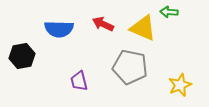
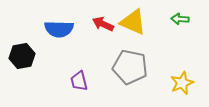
green arrow: moved 11 px right, 7 px down
yellow triangle: moved 10 px left, 6 px up
yellow star: moved 2 px right, 2 px up
